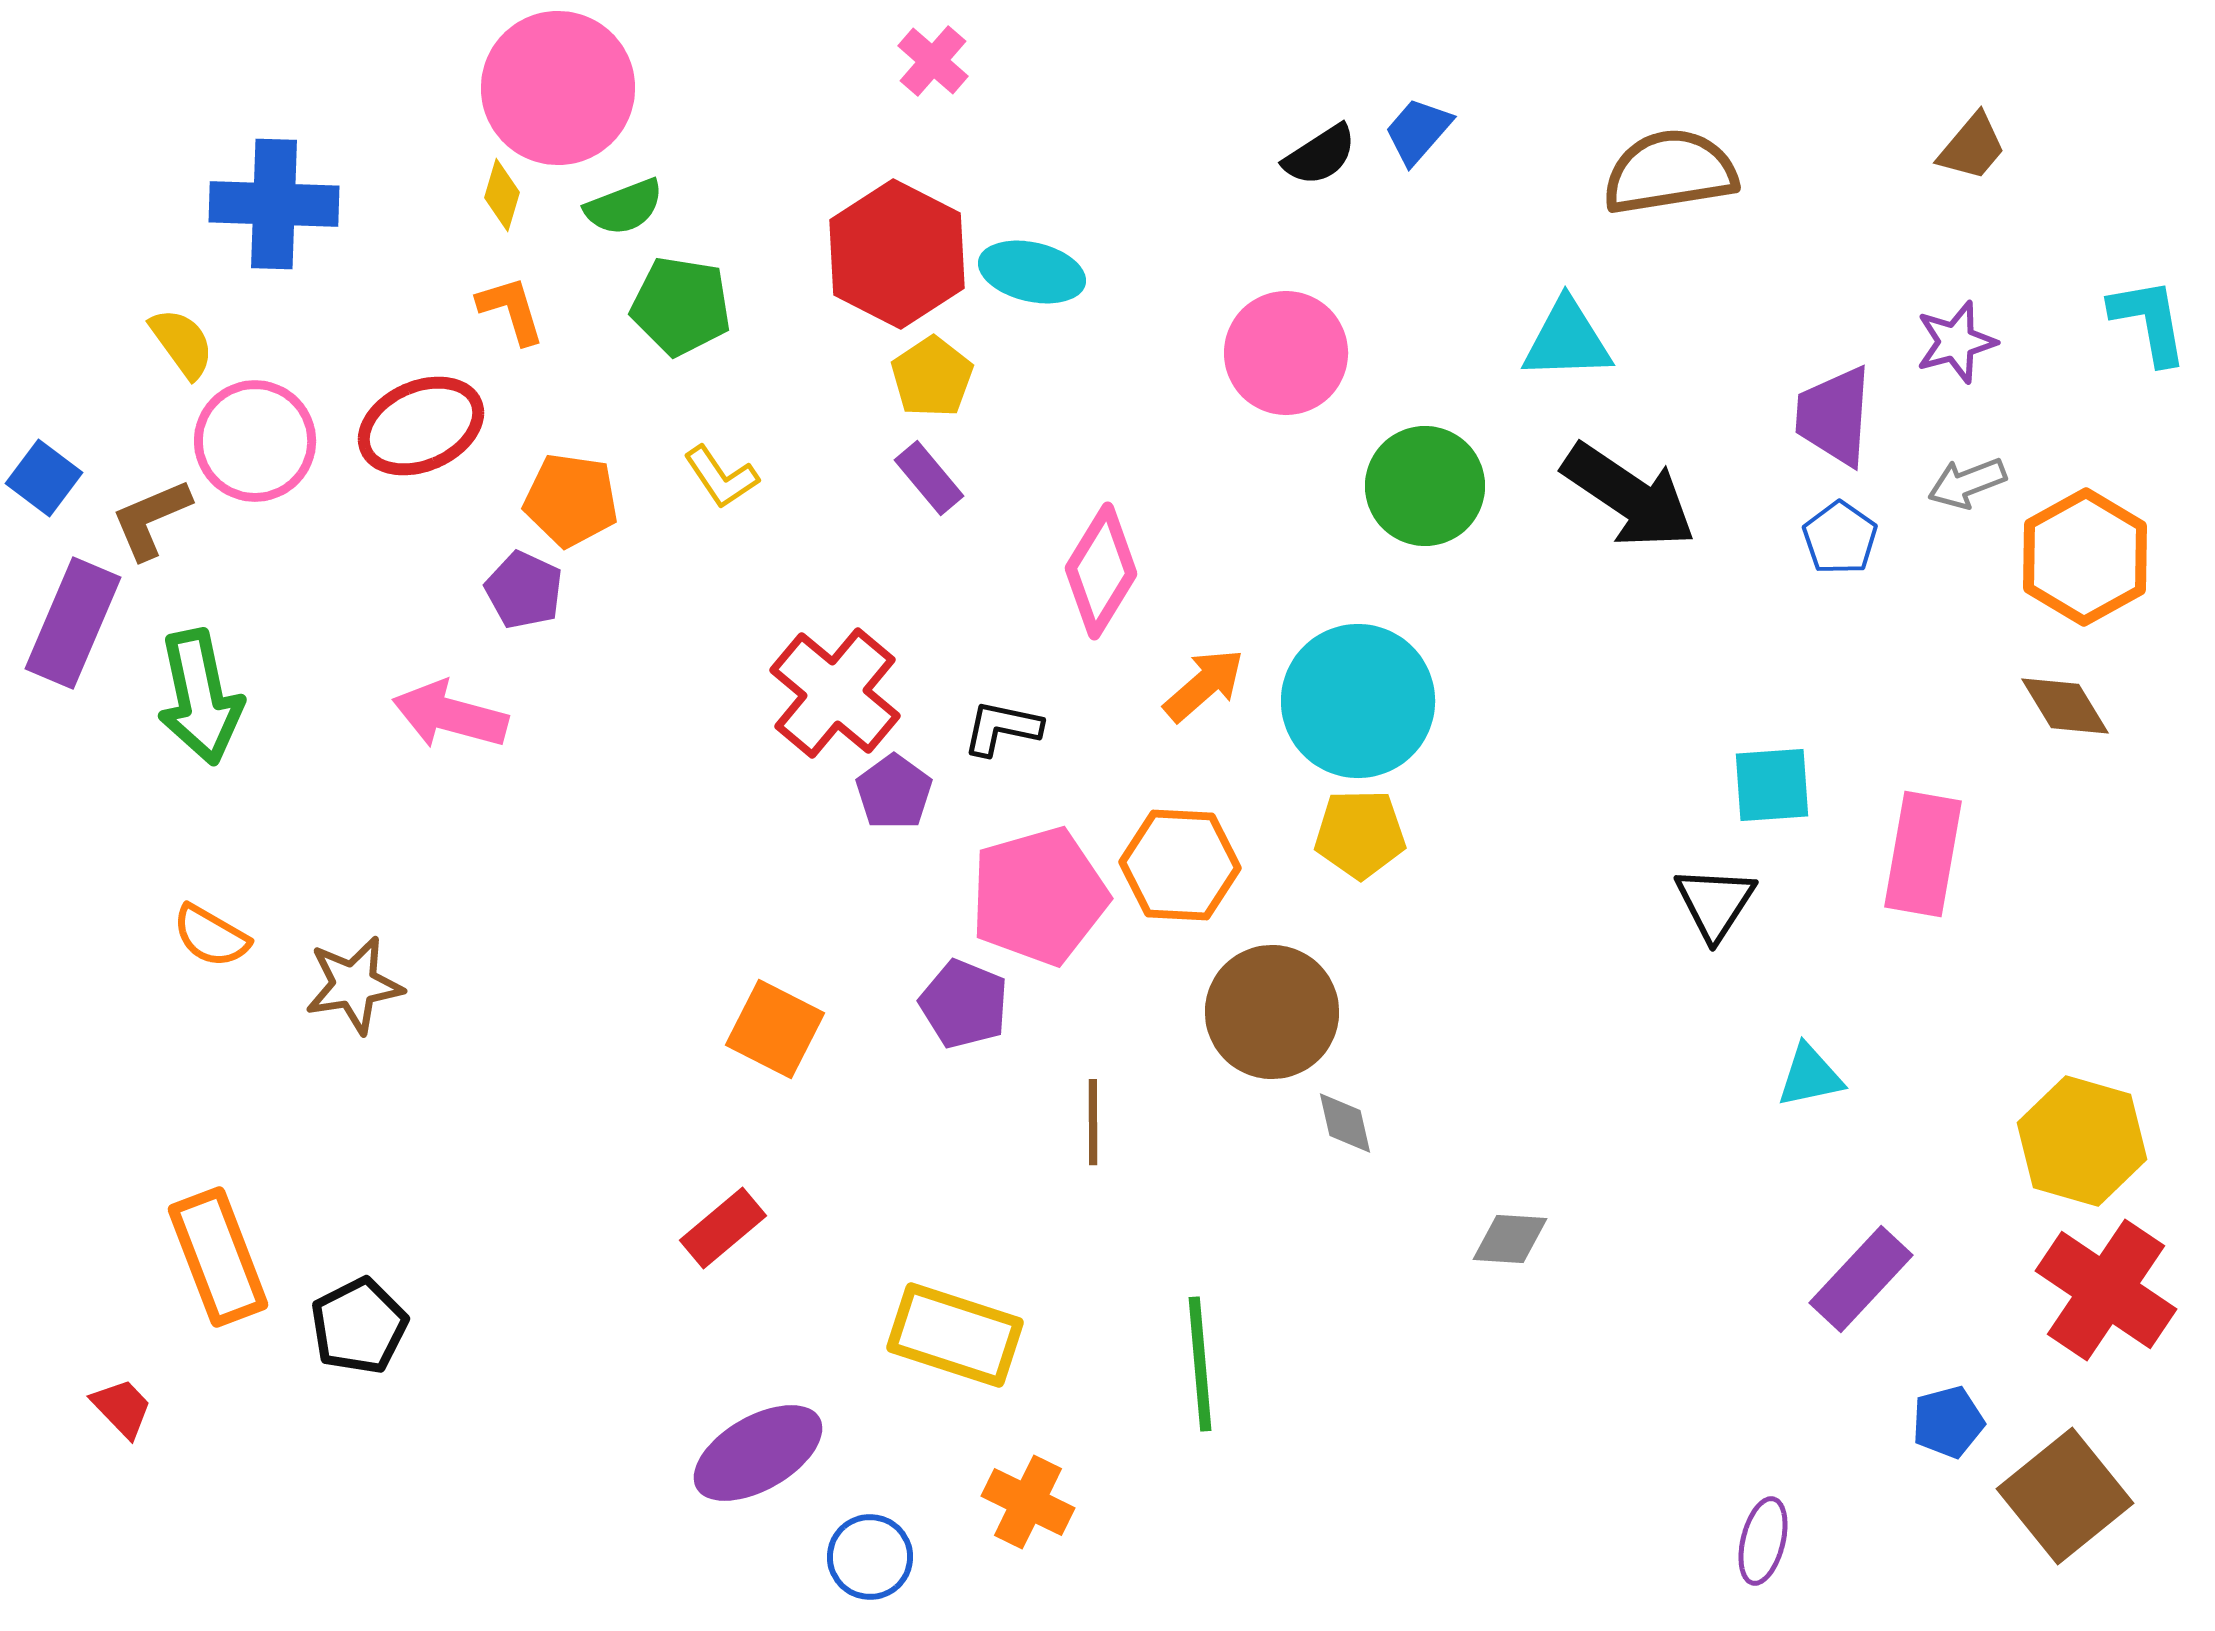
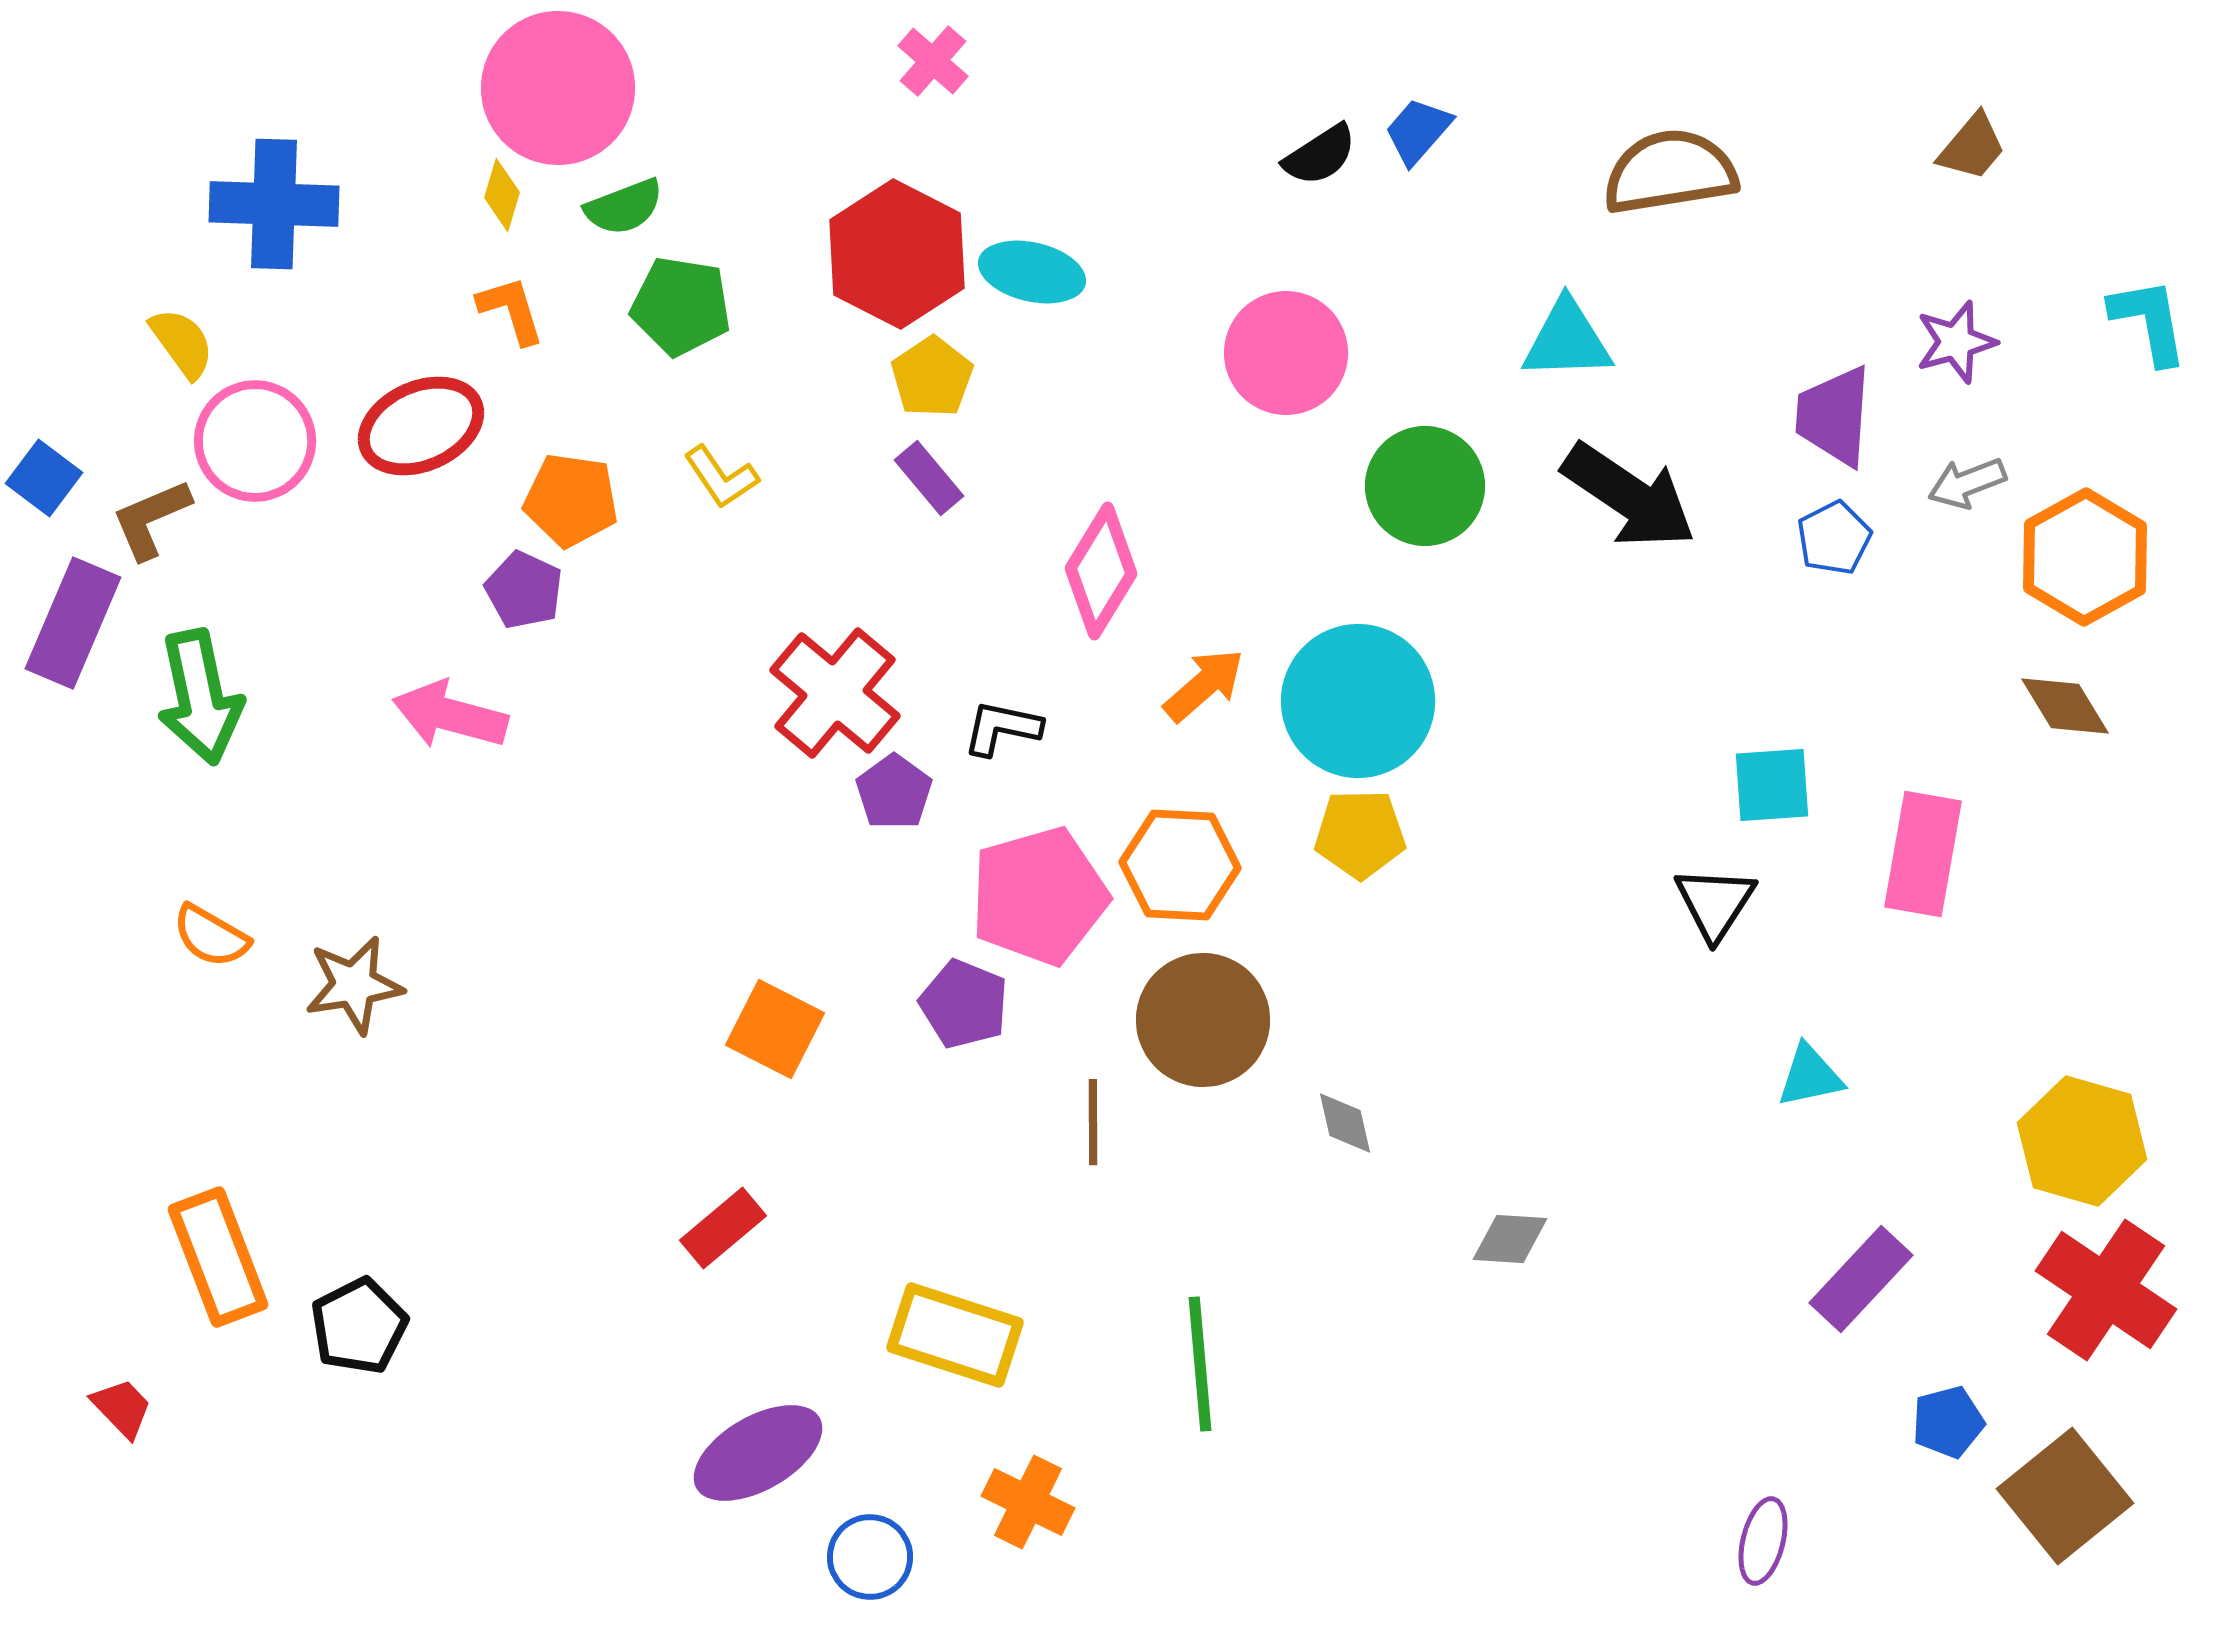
blue pentagon at (1840, 538): moved 6 px left; rotated 10 degrees clockwise
brown circle at (1272, 1012): moved 69 px left, 8 px down
